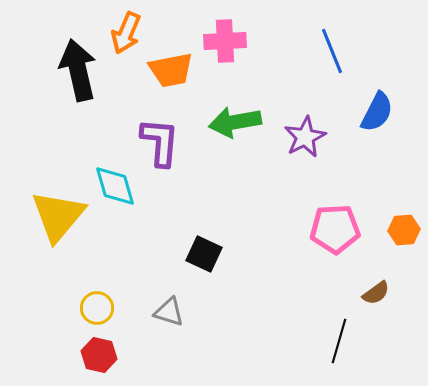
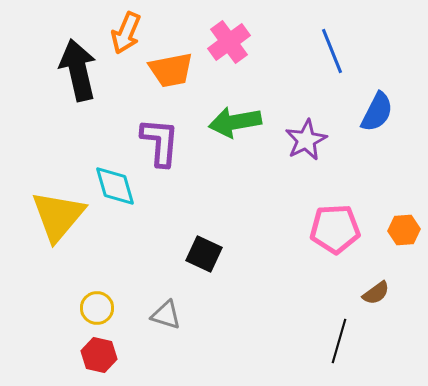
pink cross: moved 4 px right, 1 px down; rotated 33 degrees counterclockwise
purple star: moved 1 px right, 3 px down
gray triangle: moved 3 px left, 3 px down
